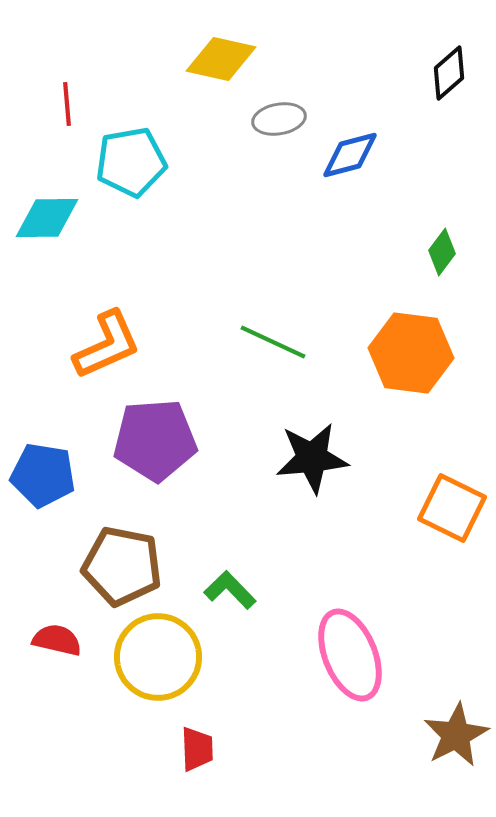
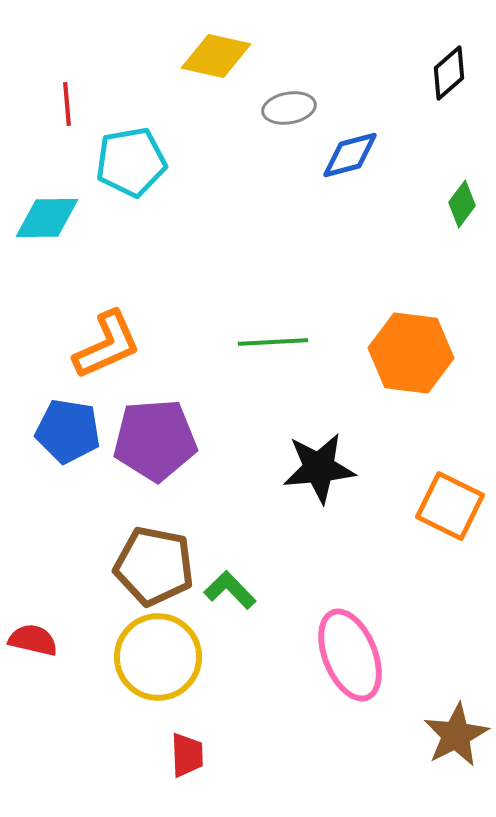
yellow diamond: moved 5 px left, 3 px up
gray ellipse: moved 10 px right, 11 px up
green diamond: moved 20 px right, 48 px up
green line: rotated 28 degrees counterclockwise
black star: moved 7 px right, 10 px down
blue pentagon: moved 25 px right, 44 px up
orange square: moved 2 px left, 2 px up
brown pentagon: moved 32 px right
red semicircle: moved 24 px left
red trapezoid: moved 10 px left, 6 px down
